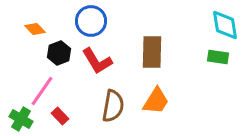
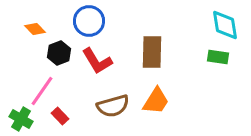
blue circle: moved 2 px left
brown semicircle: rotated 64 degrees clockwise
